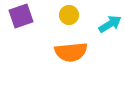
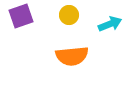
cyan arrow: rotated 10 degrees clockwise
orange semicircle: moved 1 px right, 4 px down
